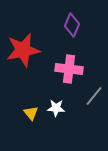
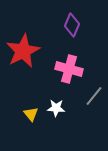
red star: moved 1 px down; rotated 16 degrees counterclockwise
pink cross: rotated 8 degrees clockwise
yellow triangle: moved 1 px down
